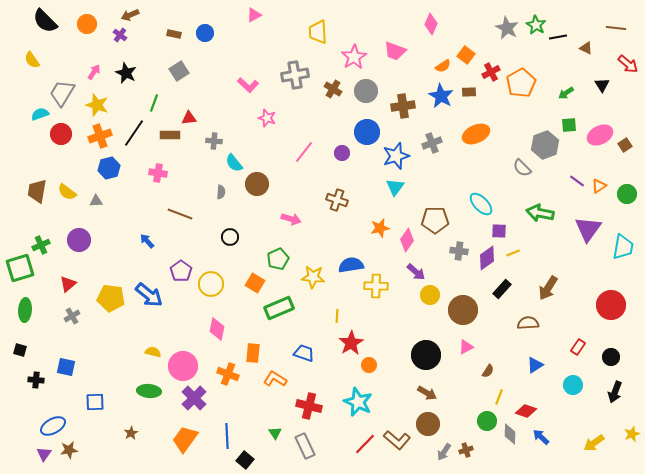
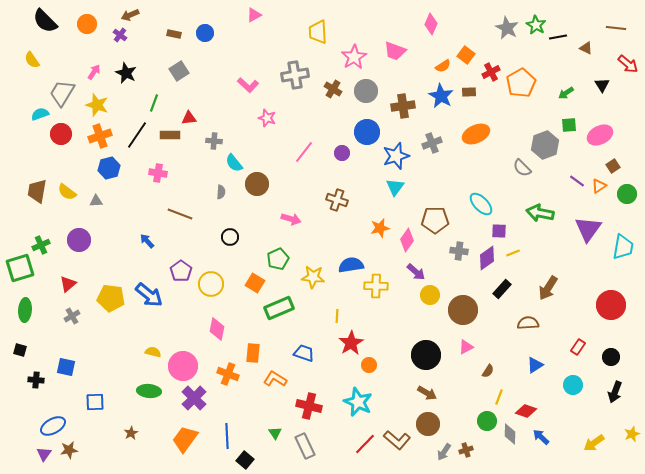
black line at (134, 133): moved 3 px right, 2 px down
brown square at (625, 145): moved 12 px left, 21 px down
